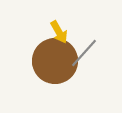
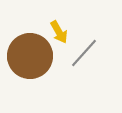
brown circle: moved 25 px left, 5 px up
